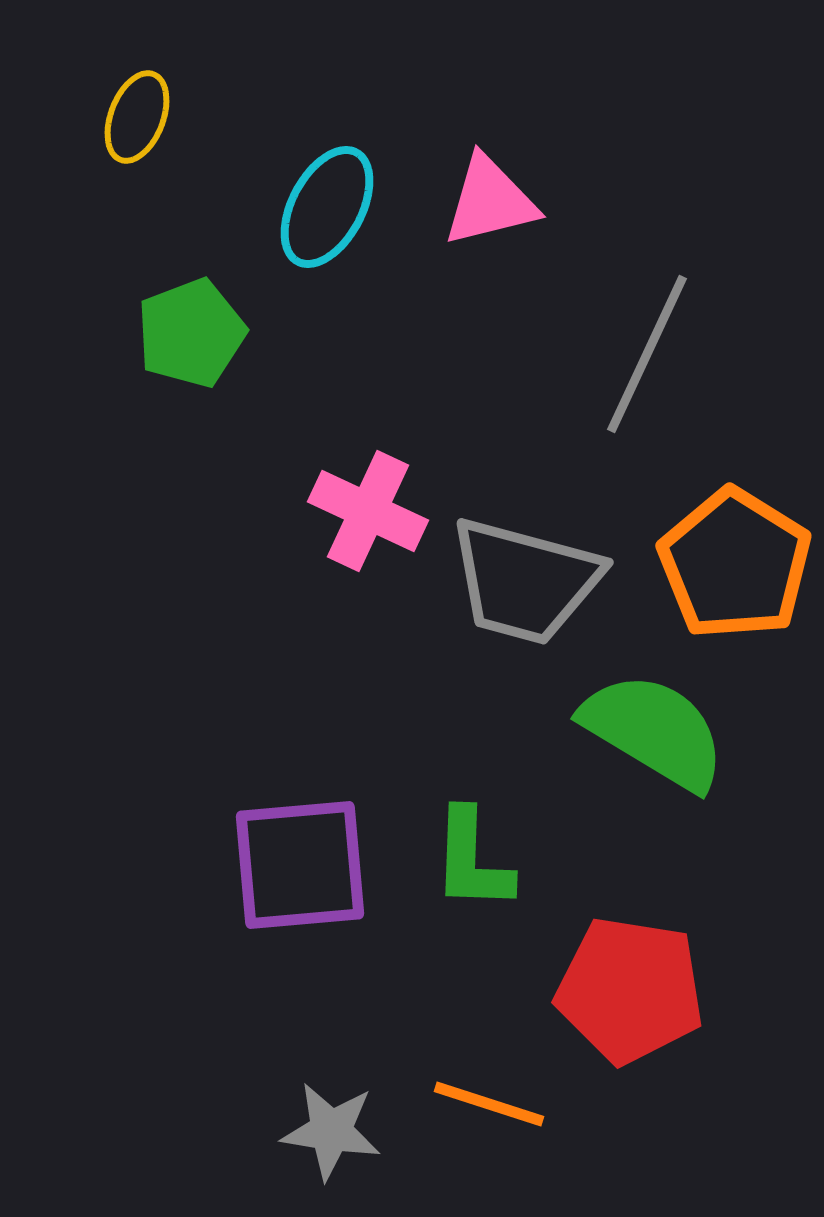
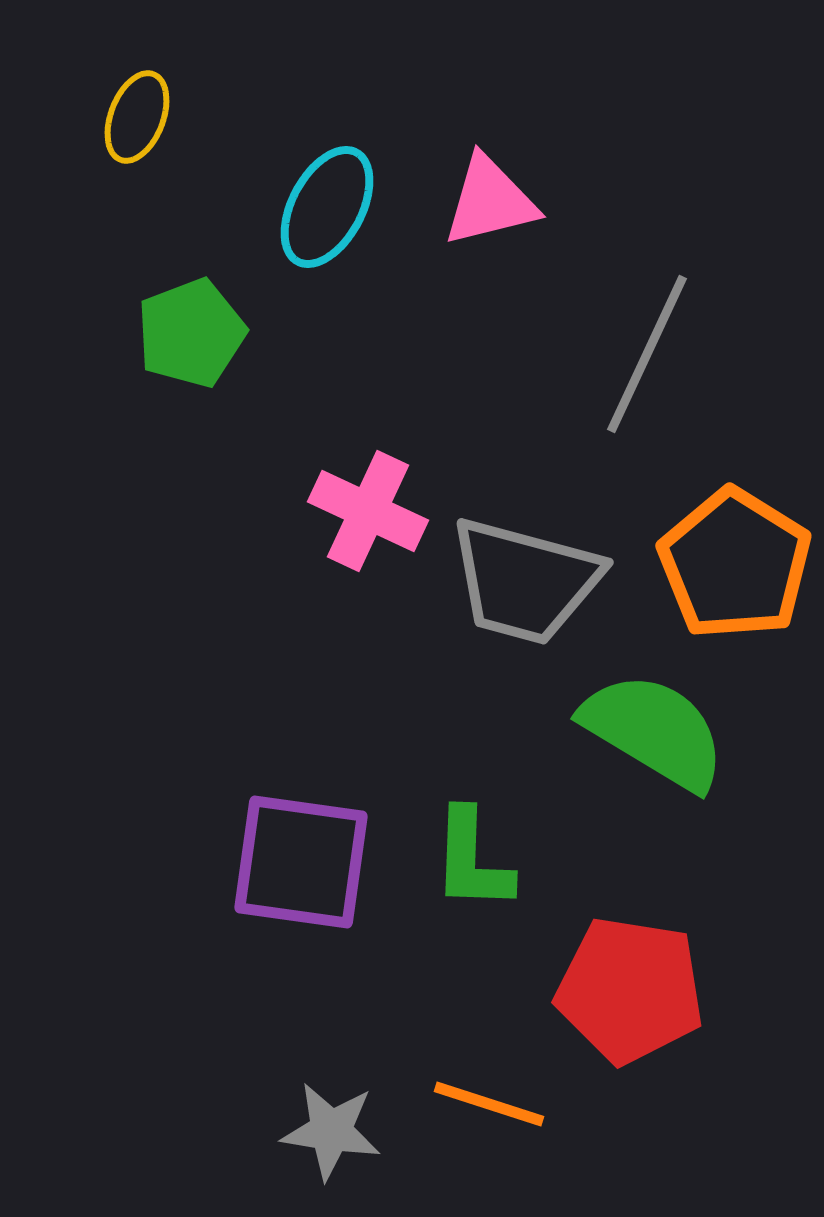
purple square: moved 1 px right, 3 px up; rotated 13 degrees clockwise
